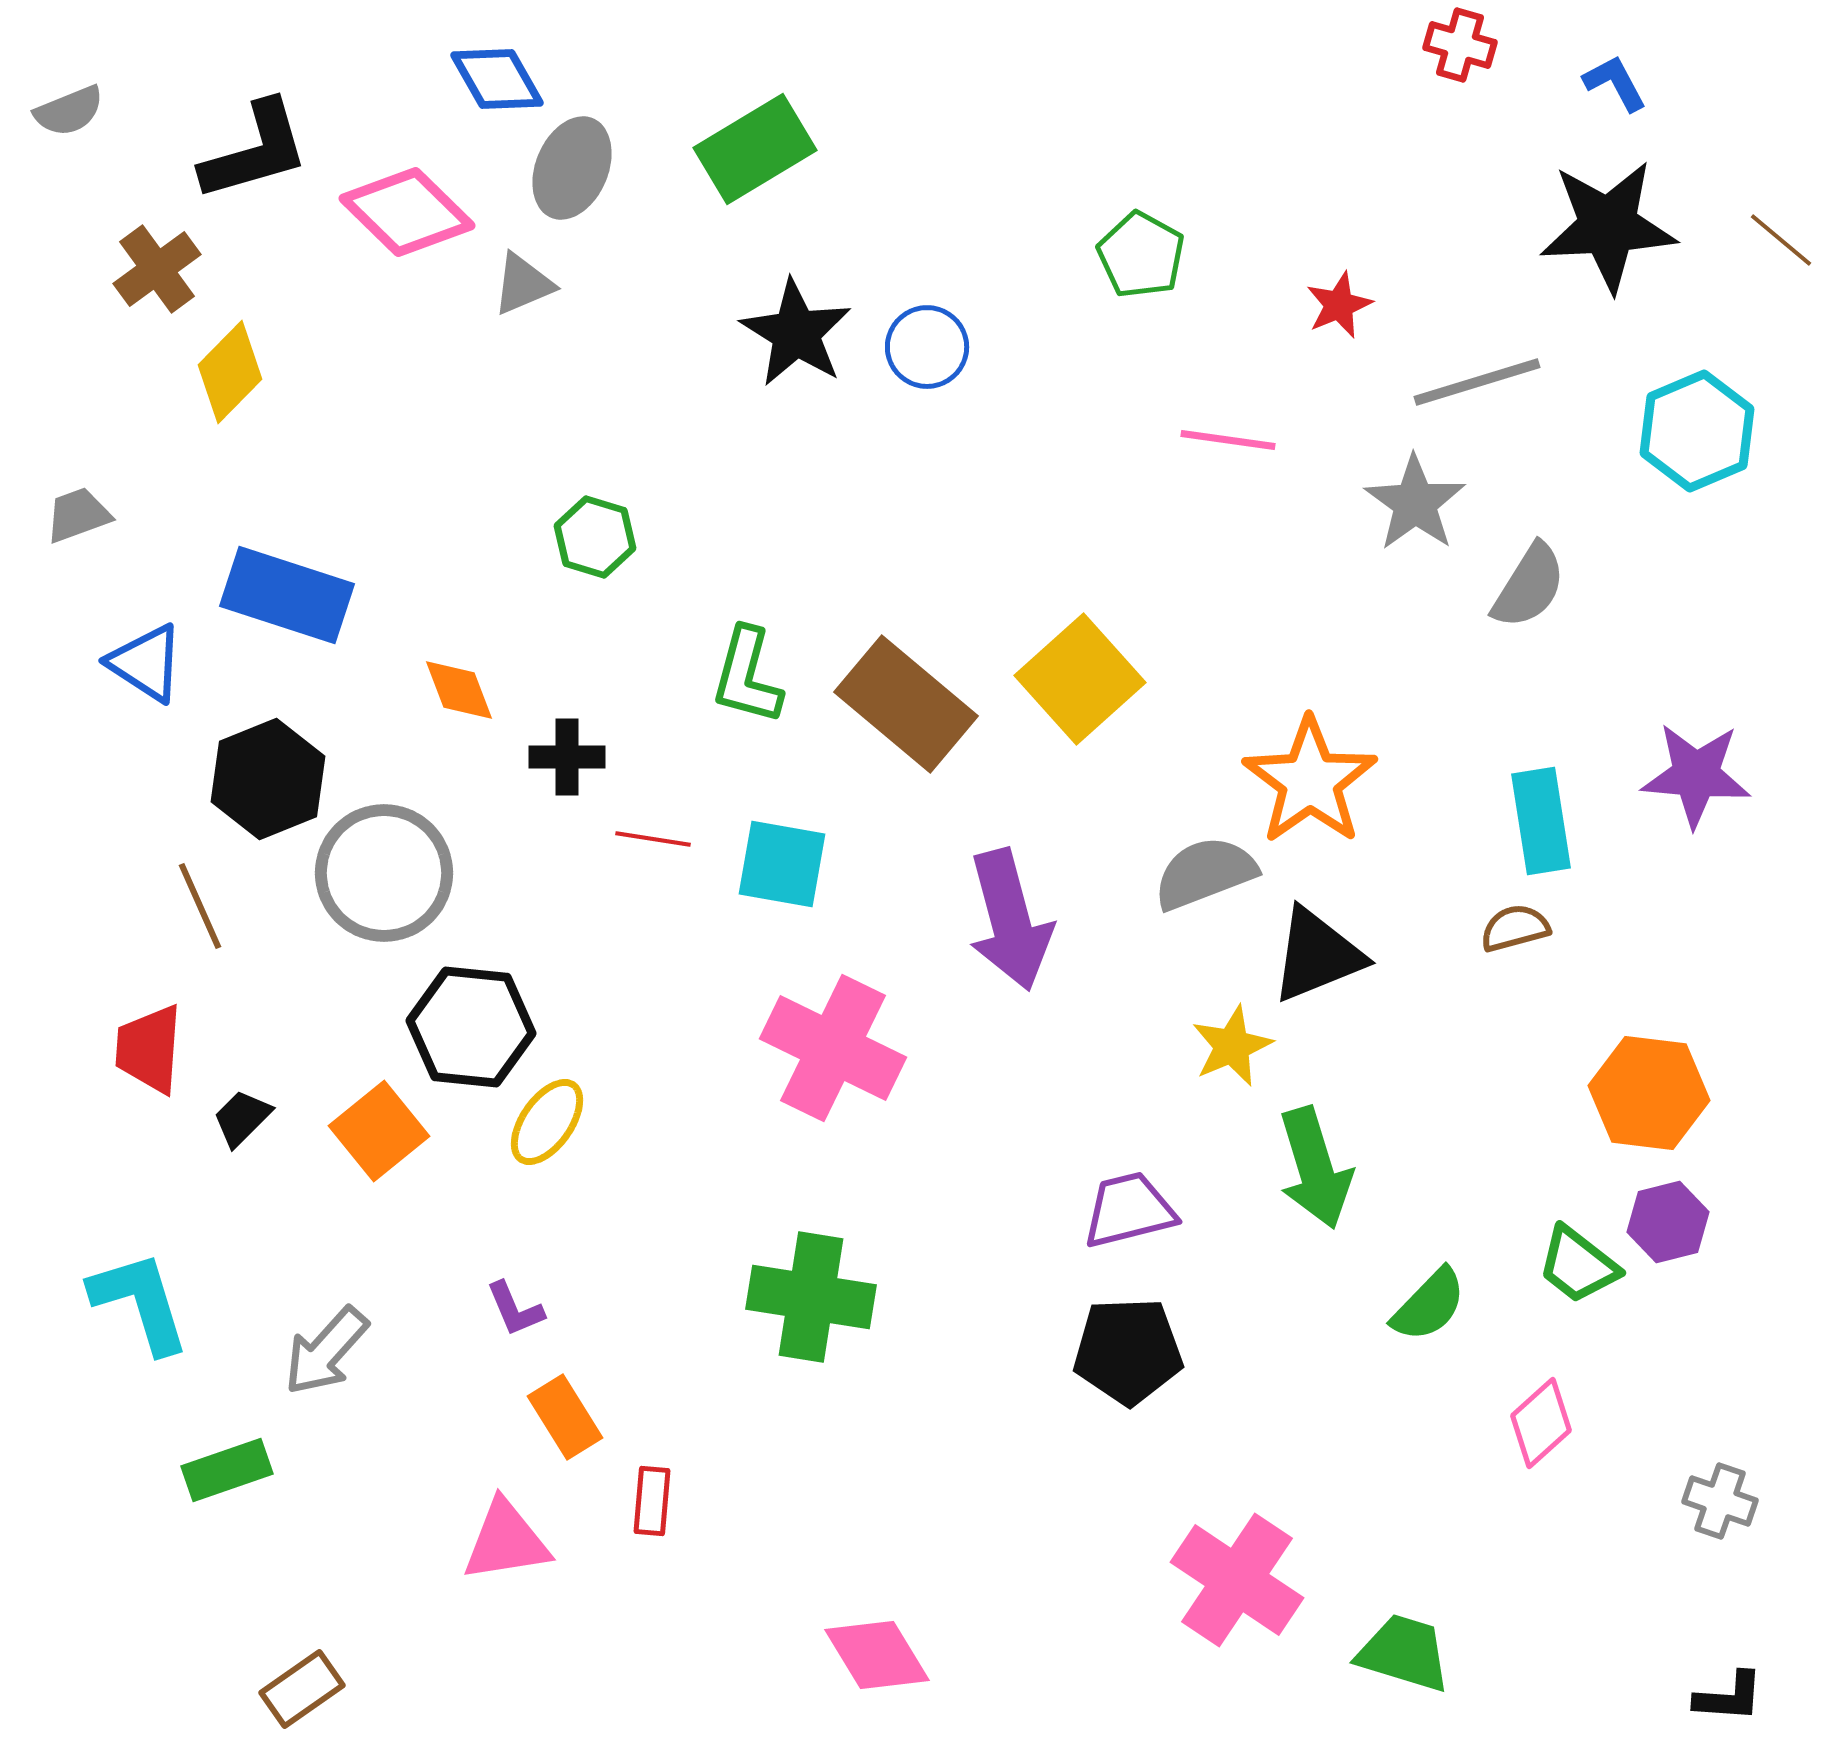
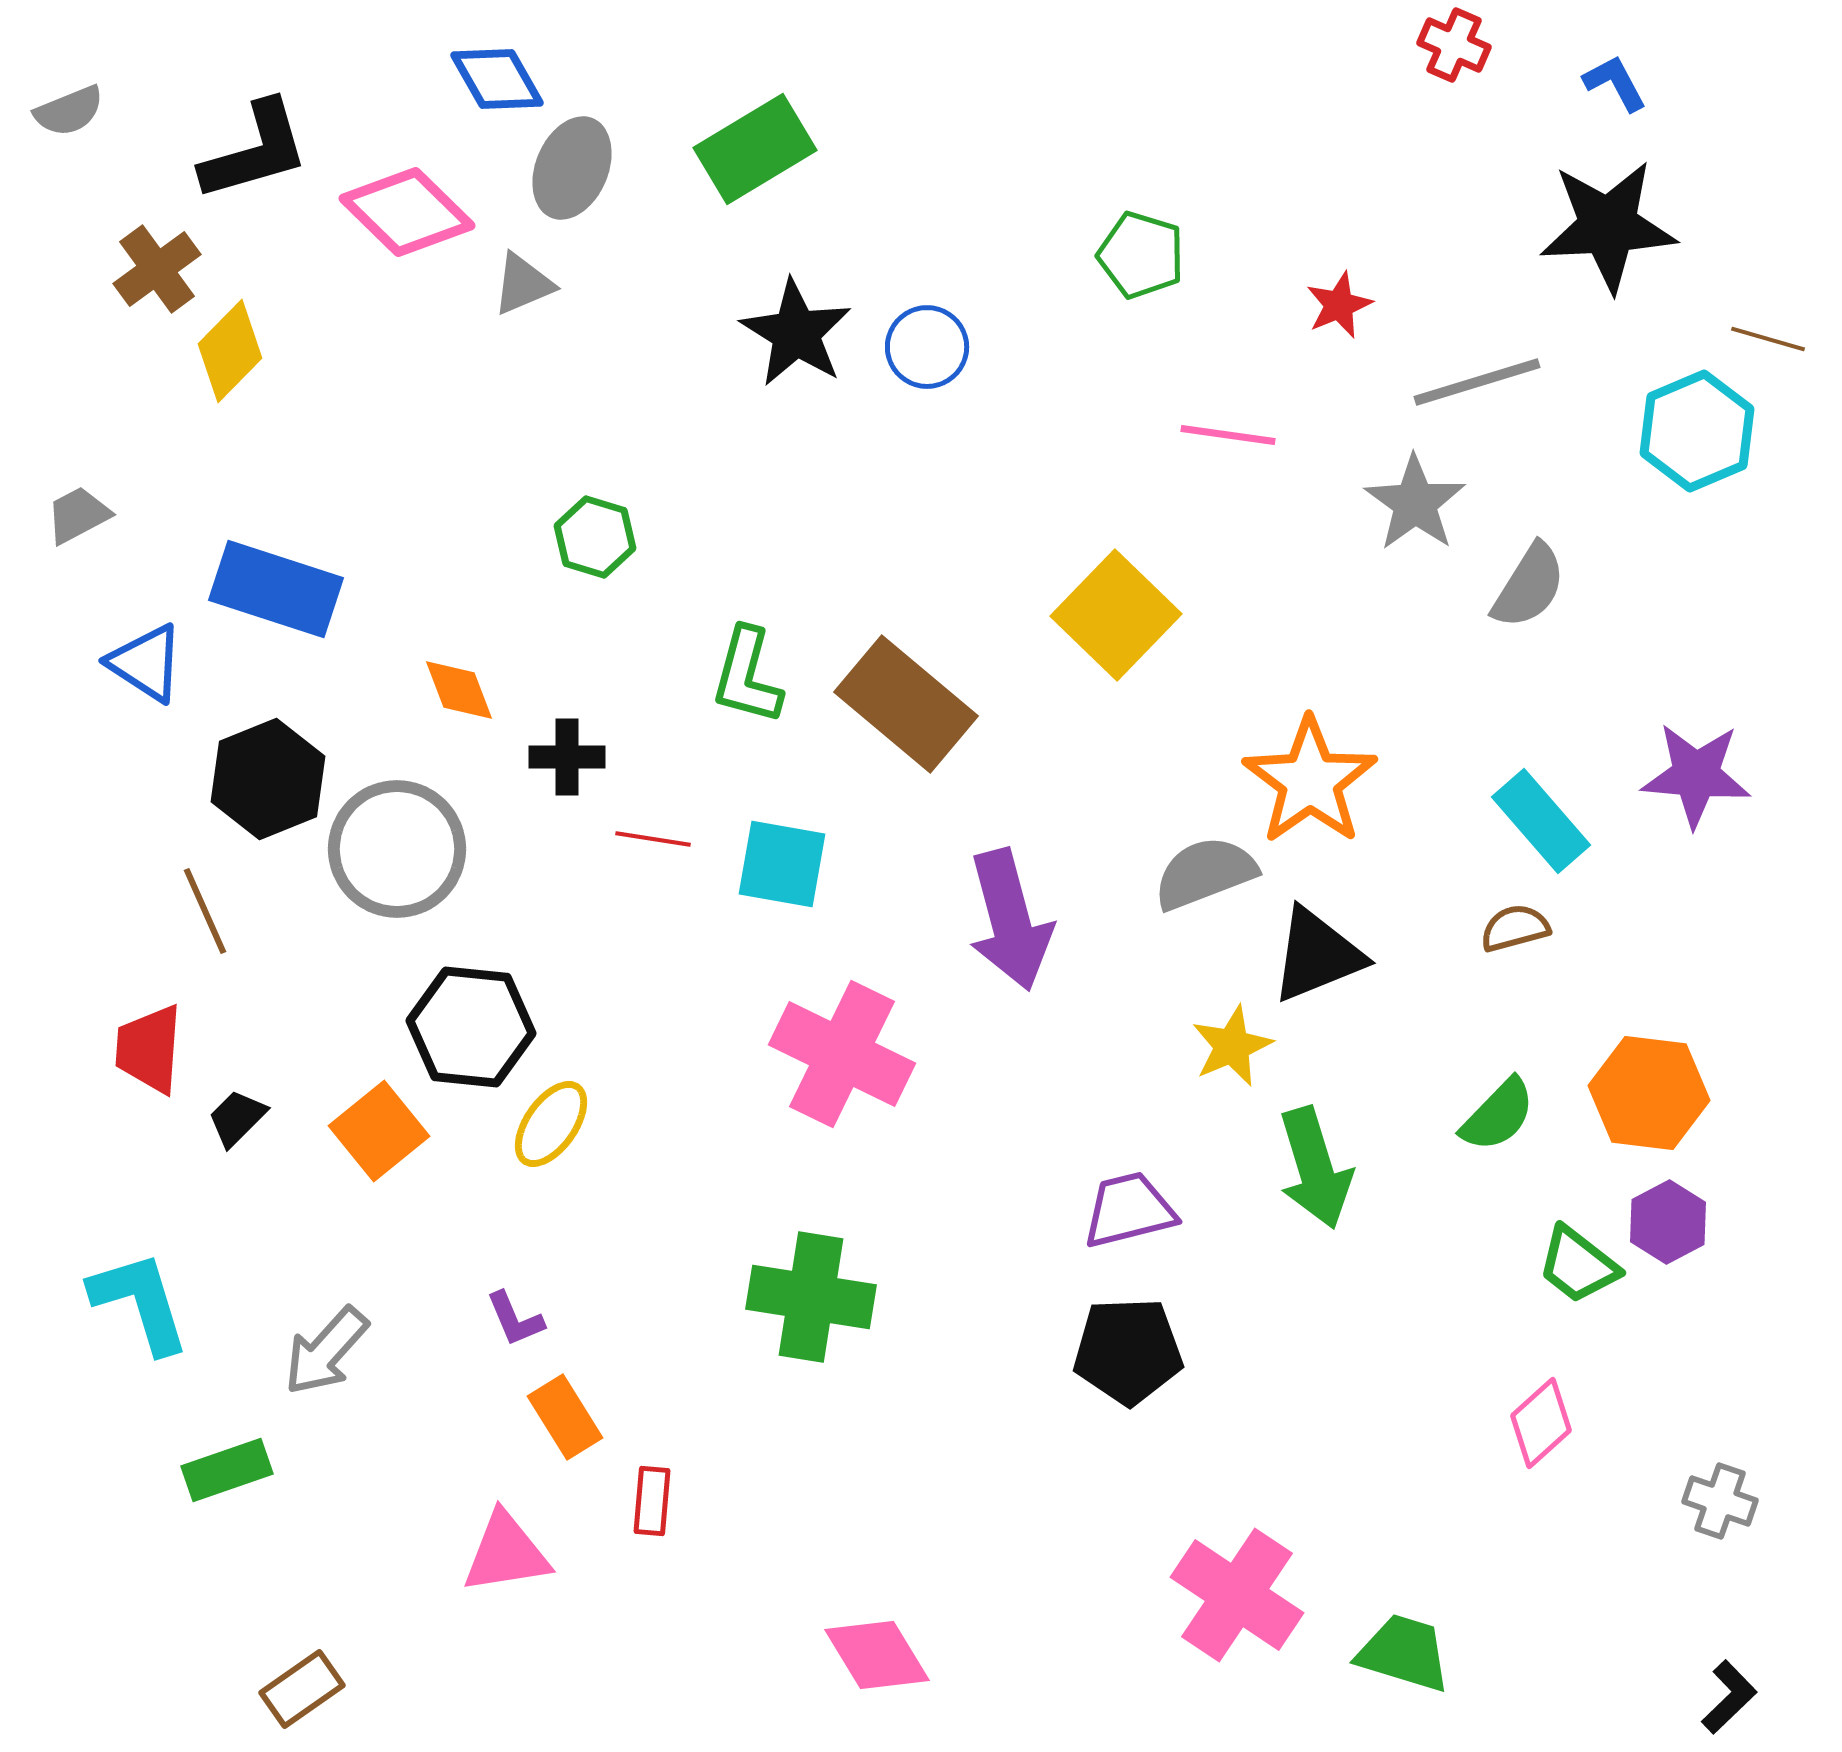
red cross at (1460, 45): moved 6 px left; rotated 8 degrees clockwise
brown line at (1781, 240): moved 13 px left, 99 px down; rotated 24 degrees counterclockwise
green pentagon at (1141, 255): rotated 12 degrees counterclockwise
yellow diamond at (230, 372): moved 21 px up
pink line at (1228, 440): moved 5 px up
gray trapezoid at (78, 515): rotated 8 degrees counterclockwise
blue rectangle at (287, 595): moved 11 px left, 6 px up
yellow square at (1080, 679): moved 36 px right, 64 px up; rotated 4 degrees counterclockwise
cyan rectangle at (1541, 821): rotated 32 degrees counterclockwise
gray circle at (384, 873): moved 13 px right, 24 px up
brown line at (200, 906): moved 5 px right, 5 px down
pink cross at (833, 1048): moved 9 px right, 6 px down
black trapezoid at (242, 1118): moved 5 px left
yellow ellipse at (547, 1122): moved 4 px right, 2 px down
purple hexagon at (1668, 1222): rotated 14 degrees counterclockwise
green semicircle at (1429, 1305): moved 69 px right, 190 px up
purple L-shape at (515, 1309): moved 10 px down
pink triangle at (506, 1541): moved 12 px down
pink cross at (1237, 1580): moved 15 px down
black L-shape at (1729, 1697): rotated 48 degrees counterclockwise
